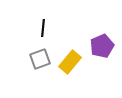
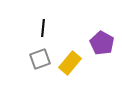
purple pentagon: moved 3 px up; rotated 20 degrees counterclockwise
yellow rectangle: moved 1 px down
